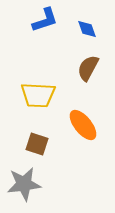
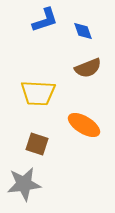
blue diamond: moved 4 px left, 2 px down
brown semicircle: rotated 140 degrees counterclockwise
yellow trapezoid: moved 2 px up
orange ellipse: moved 1 px right; rotated 20 degrees counterclockwise
